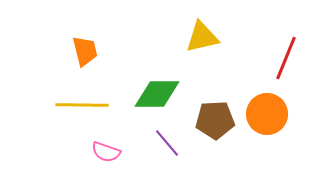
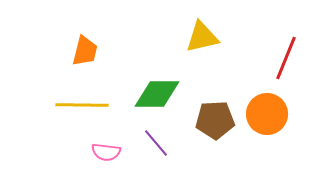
orange trapezoid: rotated 28 degrees clockwise
purple line: moved 11 px left
pink semicircle: rotated 12 degrees counterclockwise
